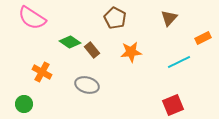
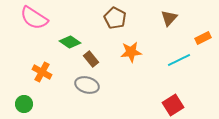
pink semicircle: moved 2 px right
brown rectangle: moved 1 px left, 9 px down
cyan line: moved 2 px up
red square: rotated 10 degrees counterclockwise
